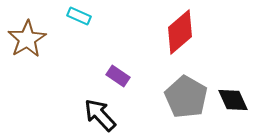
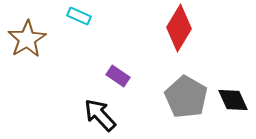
red diamond: moved 1 px left, 4 px up; rotated 18 degrees counterclockwise
